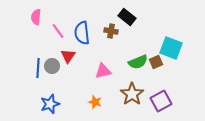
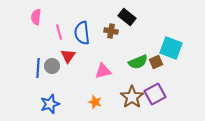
pink line: moved 1 px right, 1 px down; rotated 21 degrees clockwise
brown star: moved 3 px down
purple square: moved 6 px left, 7 px up
